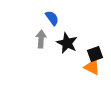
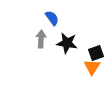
black star: rotated 15 degrees counterclockwise
black square: moved 1 px right, 1 px up
orange triangle: rotated 36 degrees clockwise
